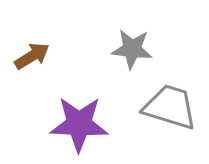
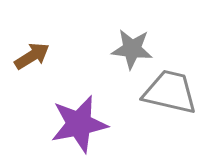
gray trapezoid: moved 15 px up; rotated 4 degrees counterclockwise
purple star: rotated 14 degrees counterclockwise
